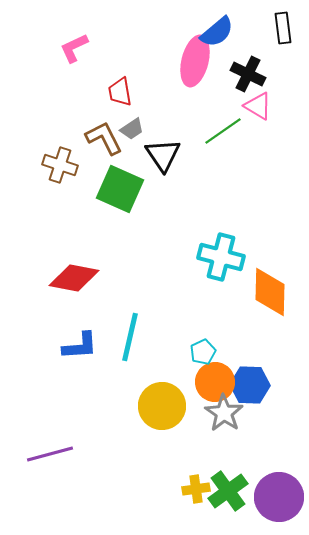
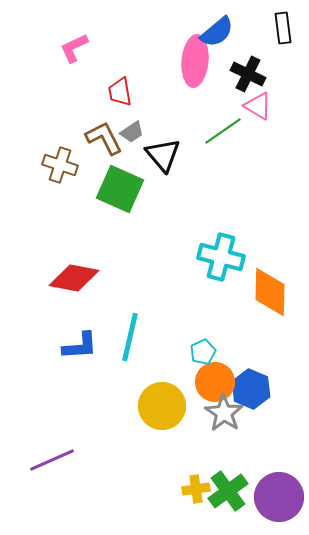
pink ellipse: rotated 9 degrees counterclockwise
gray trapezoid: moved 3 px down
black triangle: rotated 6 degrees counterclockwise
blue hexagon: moved 1 px right, 4 px down; rotated 21 degrees clockwise
purple line: moved 2 px right, 6 px down; rotated 9 degrees counterclockwise
